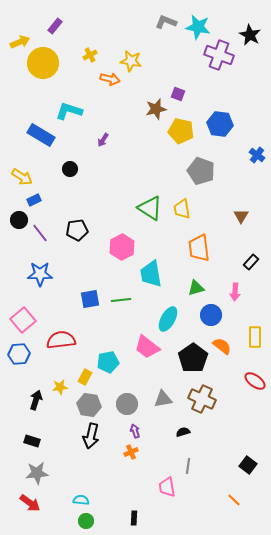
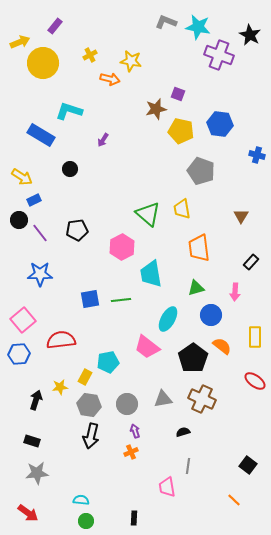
blue cross at (257, 155): rotated 21 degrees counterclockwise
green triangle at (150, 208): moved 2 px left, 6 px down; rotated 8 degrees clockwise
red arrow at (30, 503): moved 2 px left, 10 px down
